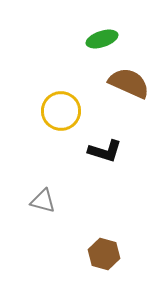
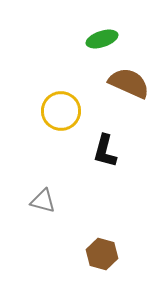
black L-shape: rotated 88 degrees clockwise
brown hexagon: moved 2 px left
